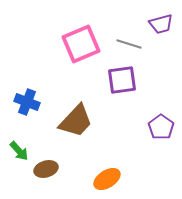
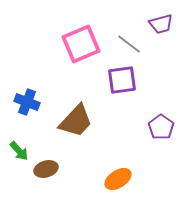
gray line: rotated 20 degrees clockwise
orange ellipse: moved 11 px right
